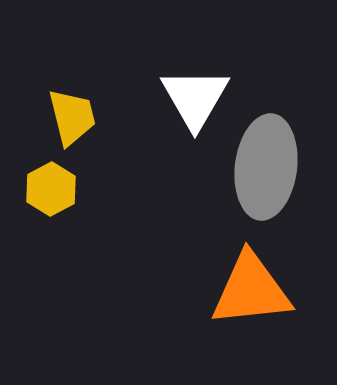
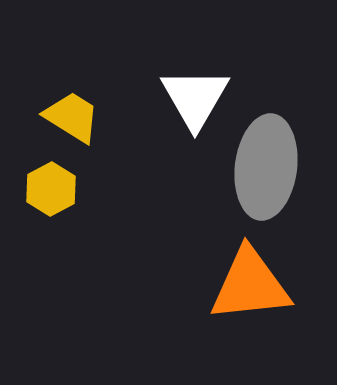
yellow trapezoid: rotated 44 degrees counterclockwise
orange triangle: moved 1 px left, 5 px up
